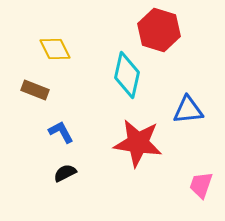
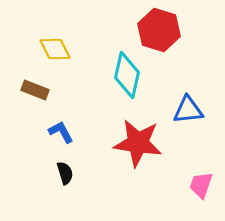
black semicircle: rotated 100 degrees clockwise
